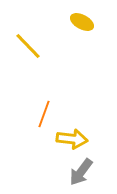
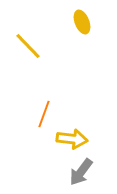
yellow ellipse: rotated 40 degrees clockwise
